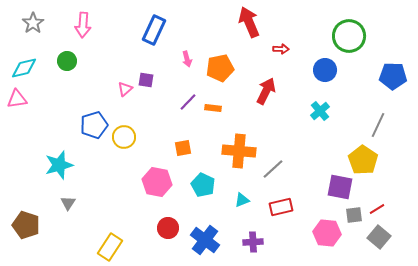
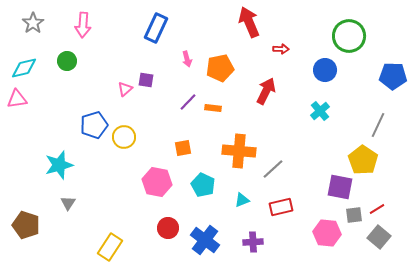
blue rectangle at (154, 30): moved 2 px right, 2 px up
